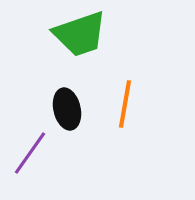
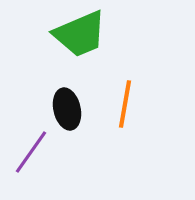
green trapezoid: rotated 4 degrees counterclockwise
purple line: moved 1 px right, 1 px up
